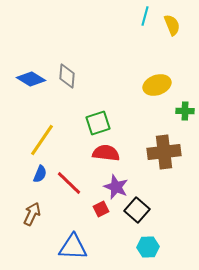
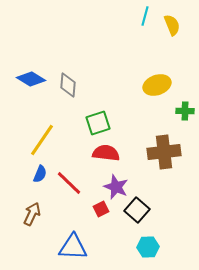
gray diamond: moved 1 px right, 9 px down
